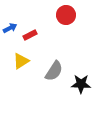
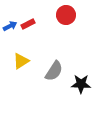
blue arrow: moved 2 px up
red rectangle: moved 2 px left, 11 px up
